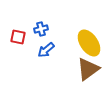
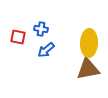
blue cross: rotated 24 degrees clockwise
yellow ellipse: rotated 36 degrees clockwise
brown triangle: rotated 25 degrees clockwise
